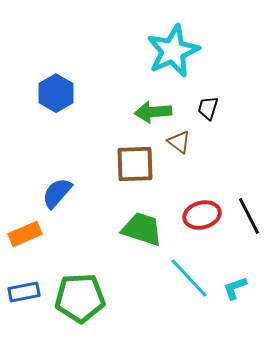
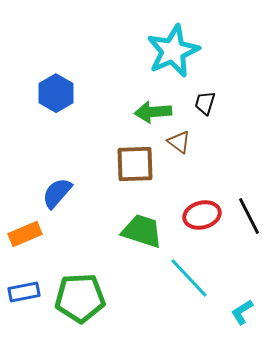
black trapezoid: moved 3 px left, 5 px up
green trapezoid: moved 2 px down
cyan L-shape: moved 7 px right, 24 px down; rotated 12 degrees counterclockwise
